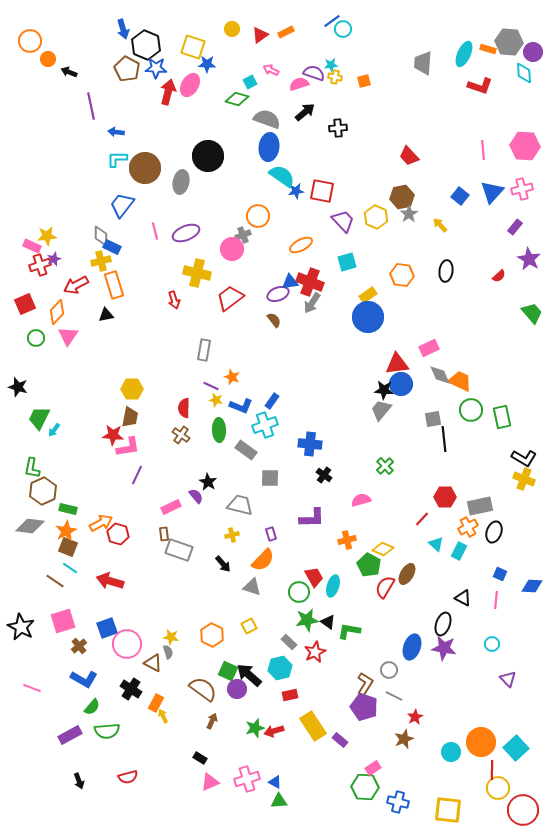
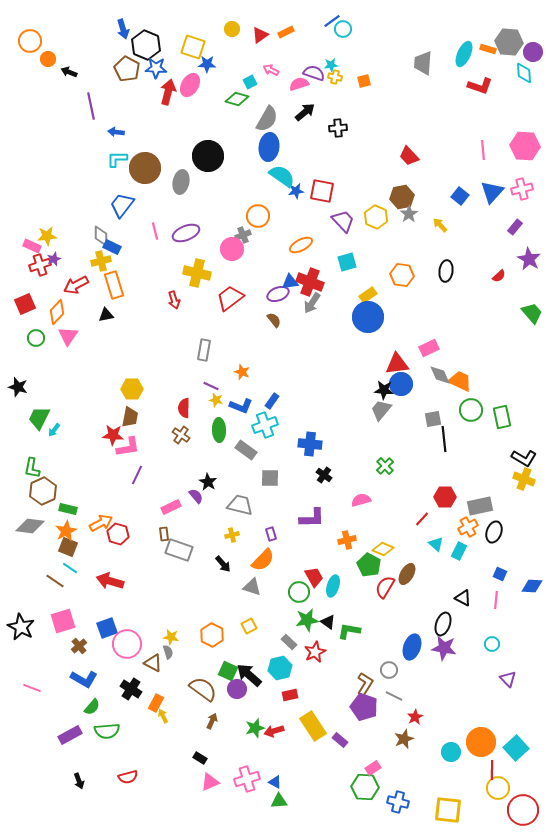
gray semicircle at (267, 119): rotated 100 degrees clockwise
orange star at (232, 377): moved 10 px right, 5 px up
